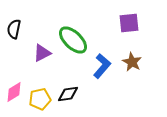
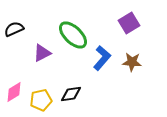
purple square: rotated 25 degrees counterclockwise
black semicircle: rotated 54 degrees clockwise
green ellipse: moved 5 px up
brown star: rotated 24 degrees counterclockwise
blue L-shape: moved 8 px up
black diamond: moved 3 px right
yellow pentagon: moved 1 px right, 1 px down
